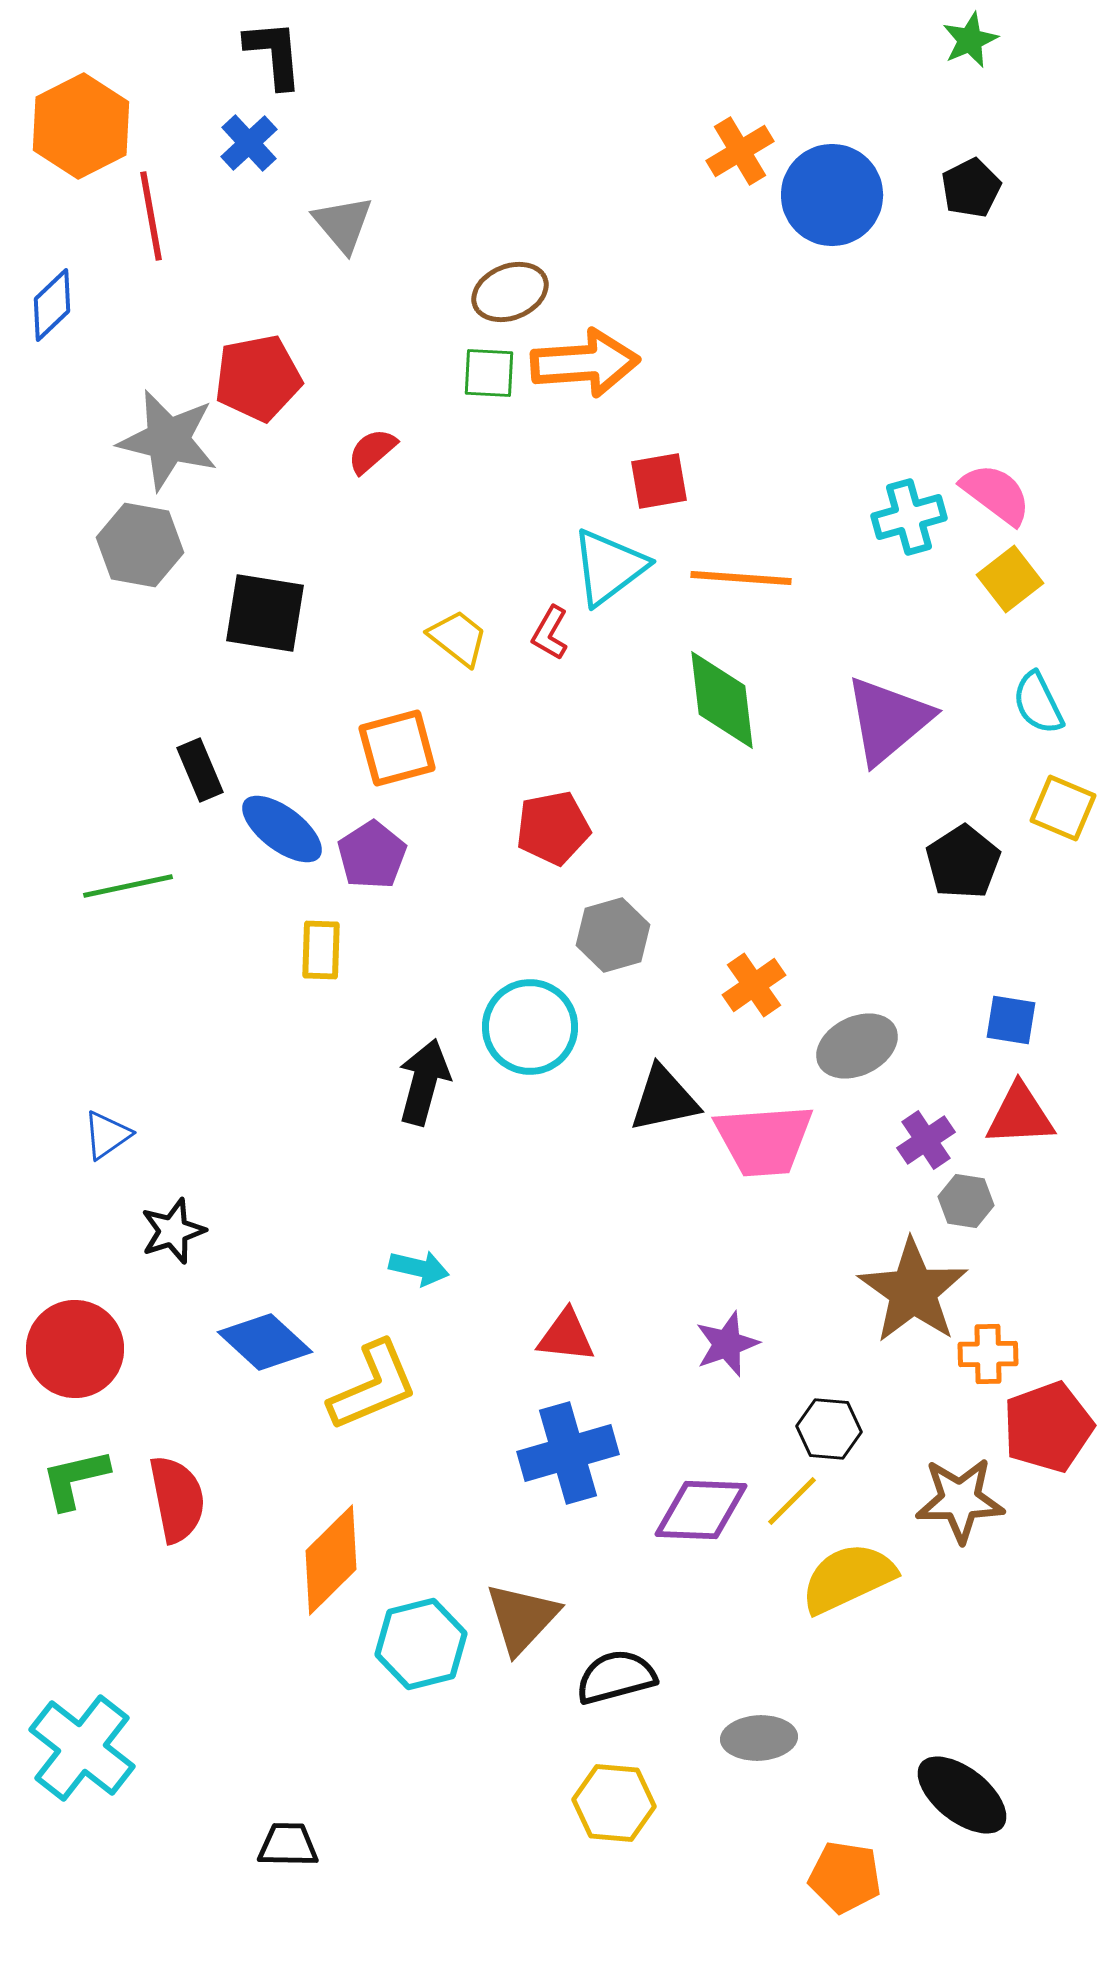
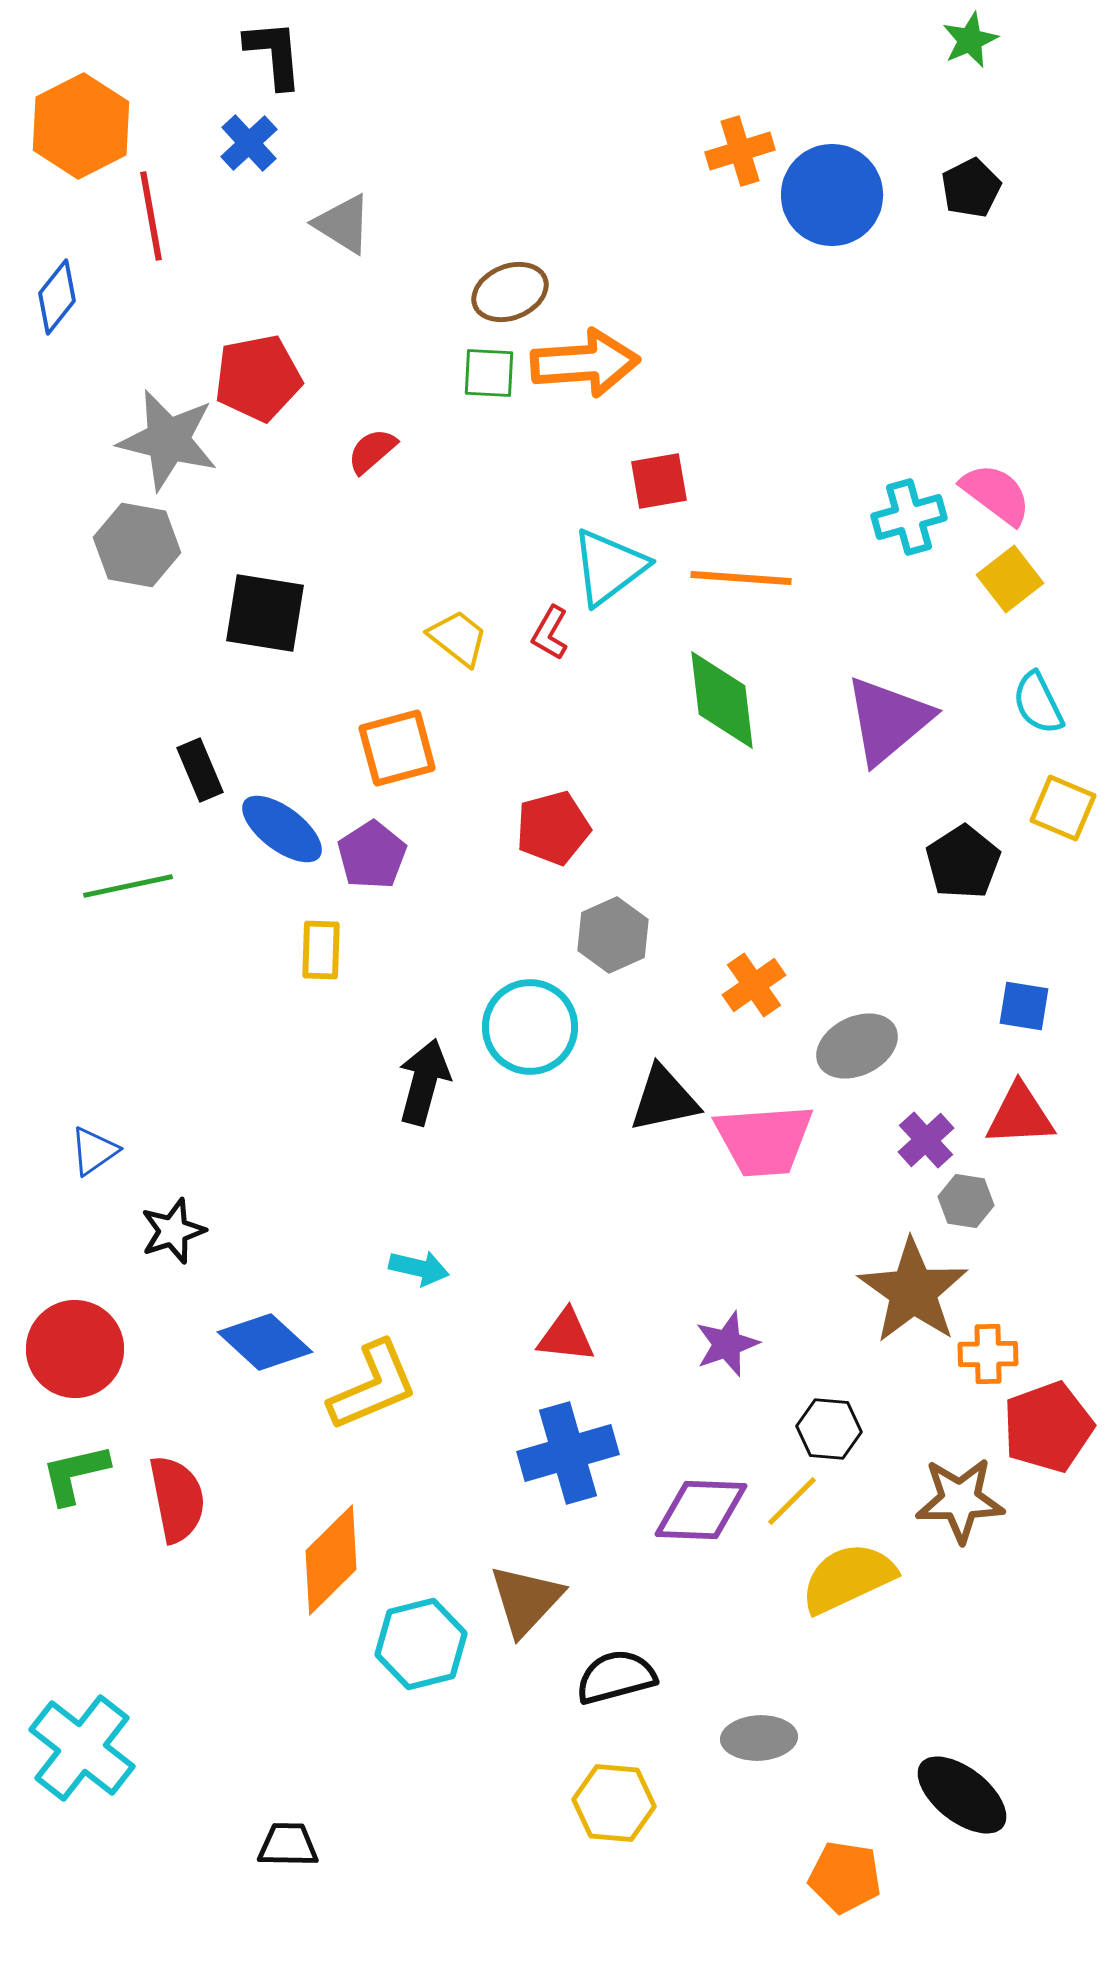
orange cross at (740, 151): rotated 14 degrees clockwise
gray triangle at (343, 224): rotated 18 degrees counterclockwise
blue diamond at (52, 305): moved 5 px right, 8 px up; rotated 8 degrees counterclockwise
gray hexagon at (140, 545): moved 3 px left
red pentagon at (553, 828): rotated 4 degrees counterclockwise
gray hexagon at (613, 935): rotated 8 degrees counterclockwise
blue square at (1011, 1020): moved 13 px right, 14 px up
blue triangle at (107, 1135): moved 13 px left, 16 px down
purple cross at (926, 1140): rotated 8 degrees counterclockwise
green L-shape at (75, 1479): moved 5 px up
brown triangle at (522, 1618): moved 4 px right, 18 px up
